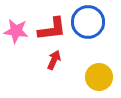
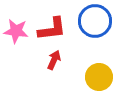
blue circle: moved 7 px right, 1 px up
